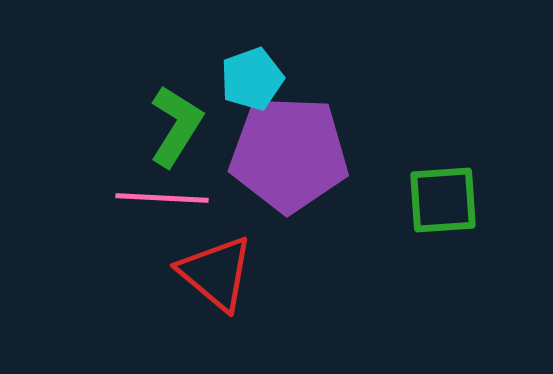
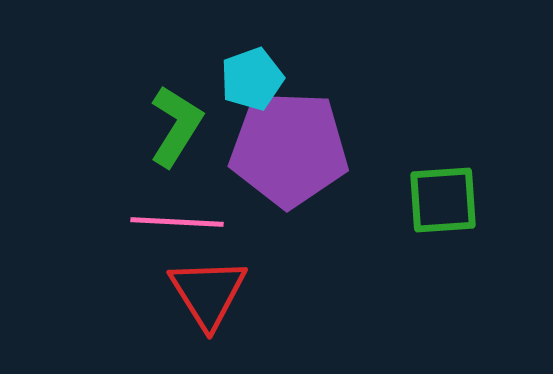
purple pentagon: moved 5 px up
pink line: moved 15 px right, 24 px down
red triangle: moved 8 px left, 20 px down; rotated 18 degrees clockwise
